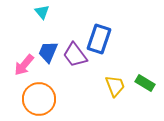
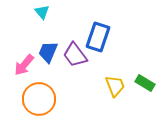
blue rectangle: moved 1 px left, 2 px up
